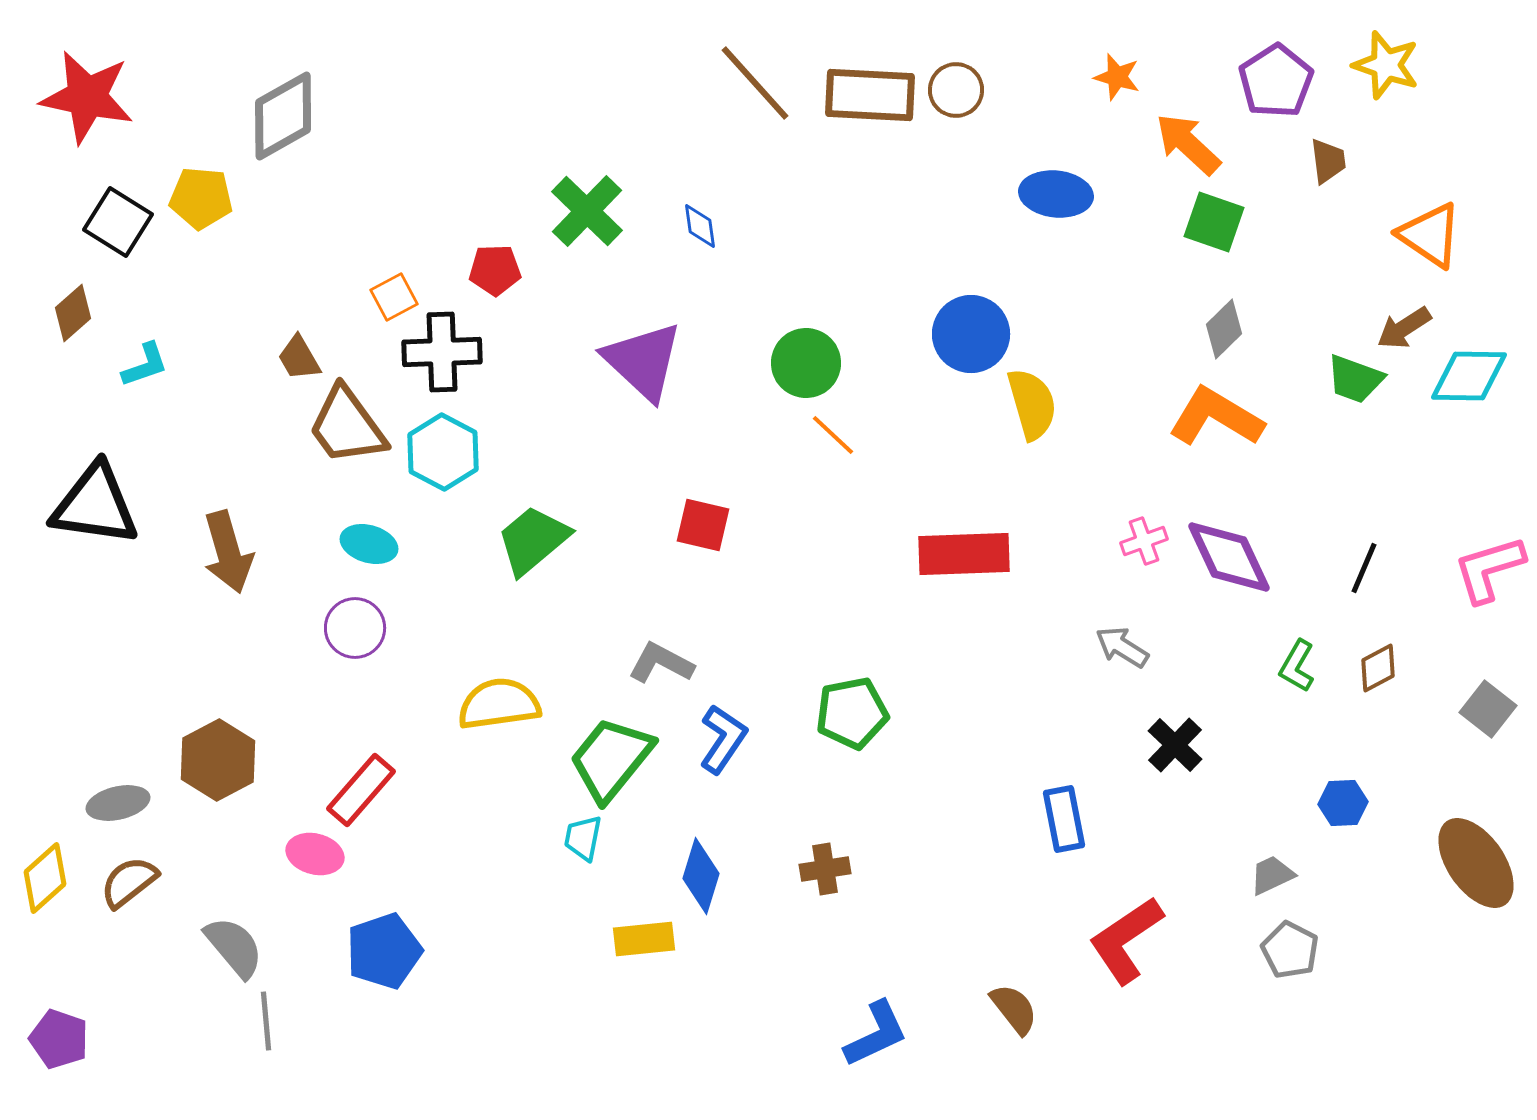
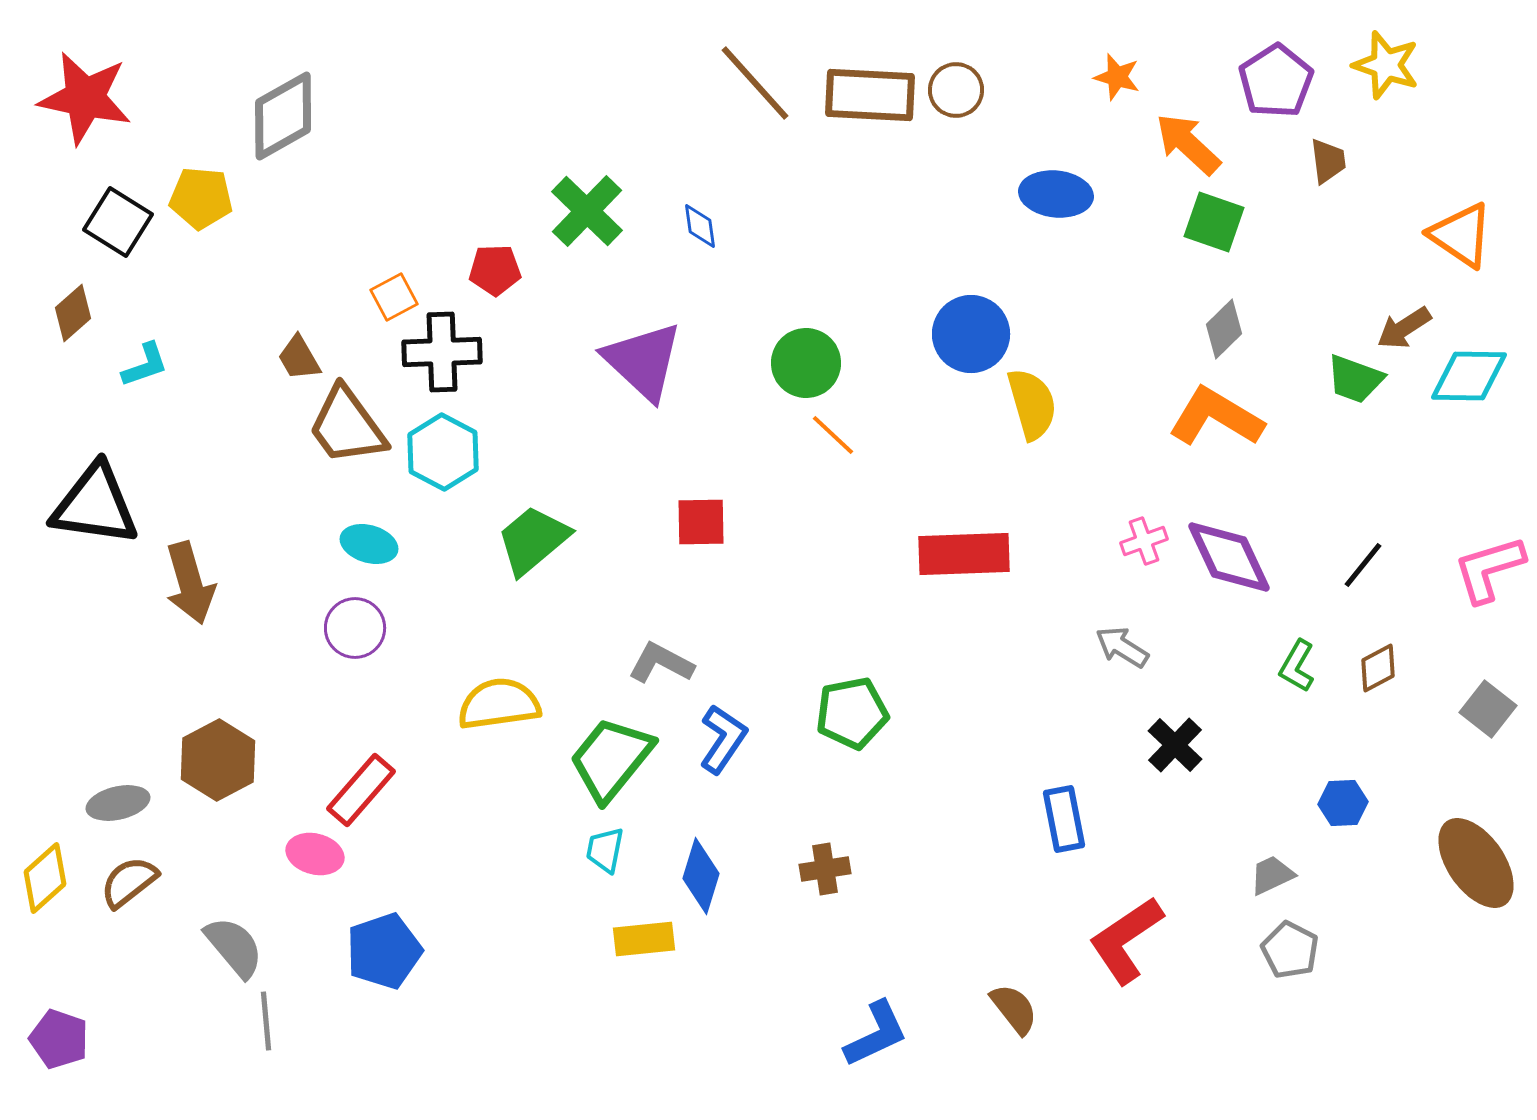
red star at (87, 97): moved 2 px left, 1 px down
orange triangle at (1430, 235): moved 31 px right
red square at (703, 525): moved 2 px left, 3 px up; rotated 14 degrees counterclockwise
brown arrow at (228, 552): moved 38 px left, 31 px down
black line at (1364, 568): moved 1 px left, 3 px up; rotated 16 degrees clockwise
cyan trapezoid at (583, 838): moved 22 px right, 12 px down
